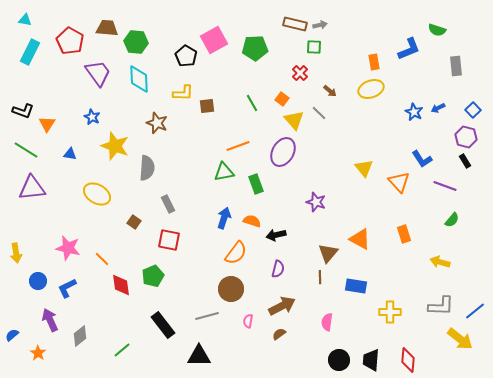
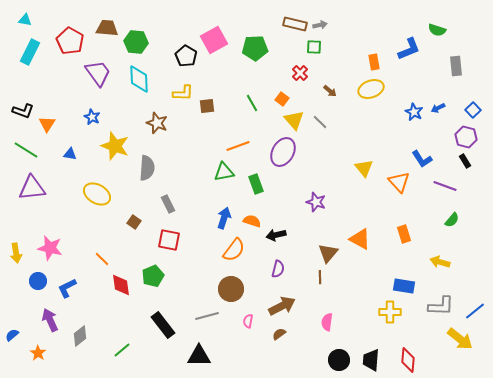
gray line at (319, 113): moved 1 px right, 9 px down
pink star at (68, 248): moved 18 px left
orange semicircle at (236, 253): moved 2 px left, 3 px up
blue rectangle at (356, 286): moved 48 px right
